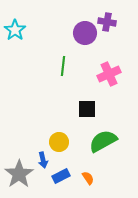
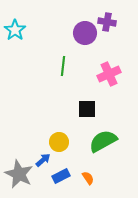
blue arrow: rotated 119 degrees counterclockwise
gray star: rotated 12 degrees counterclockwise
